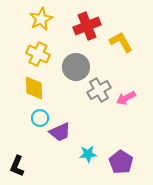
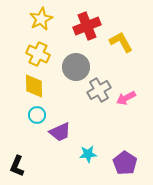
yellow diamond: moved 2 px up
cyan circle: moved 3 px left, 3 px up
purple pentagon: moved 4 px right, 1 px down
